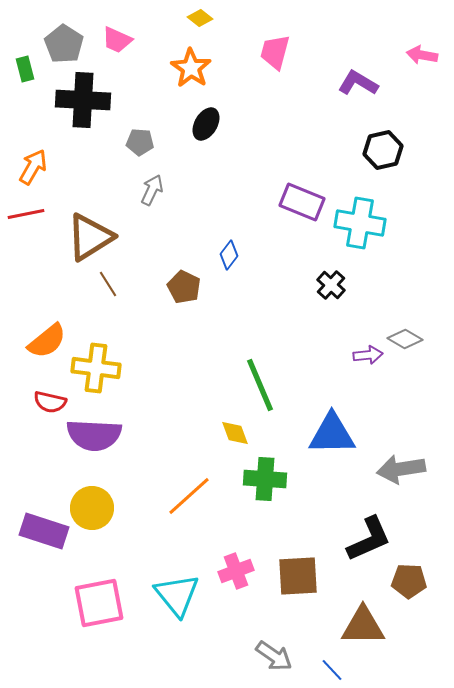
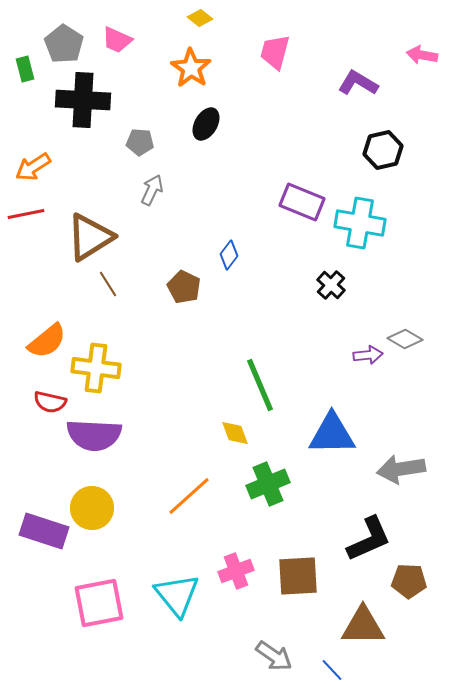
orange arrow at (33, 167): rotated 153 degrees counterclockwise
green cross at (265, 479): moved 3 px right, 5 px down; rotated 27 degrees counterclockwise
